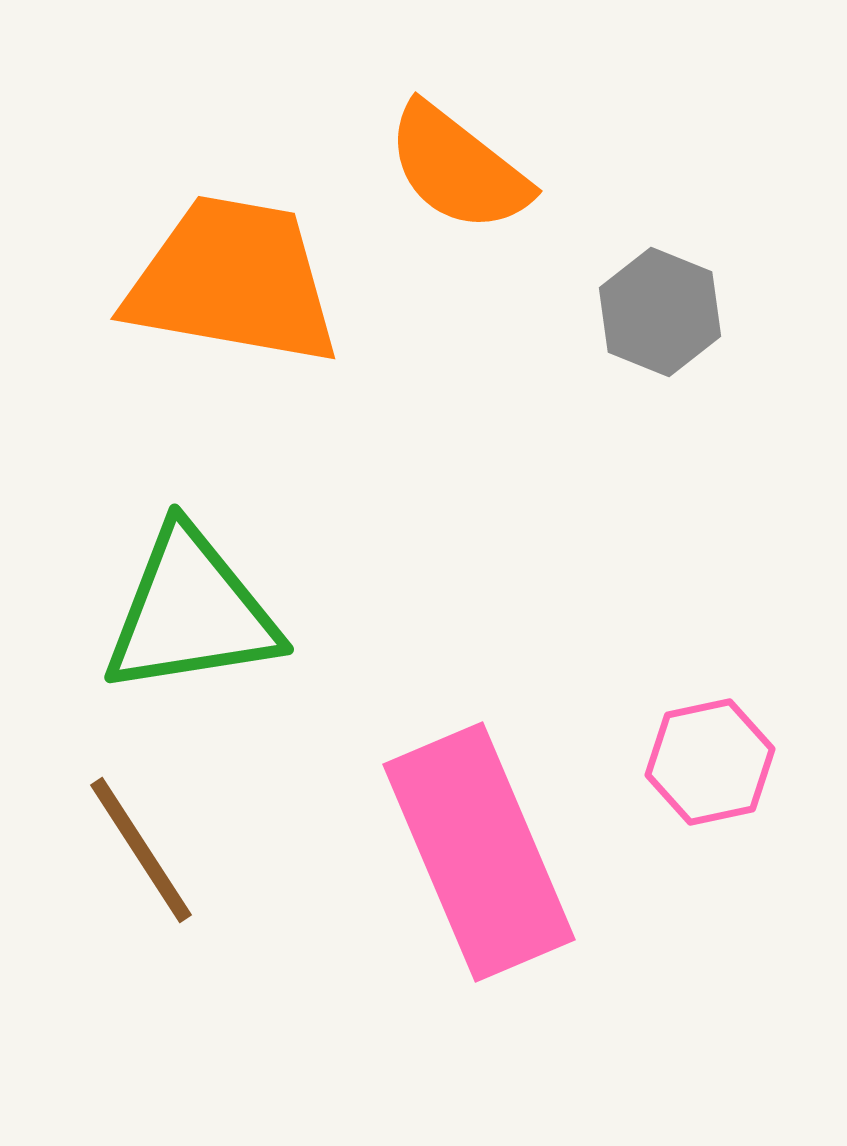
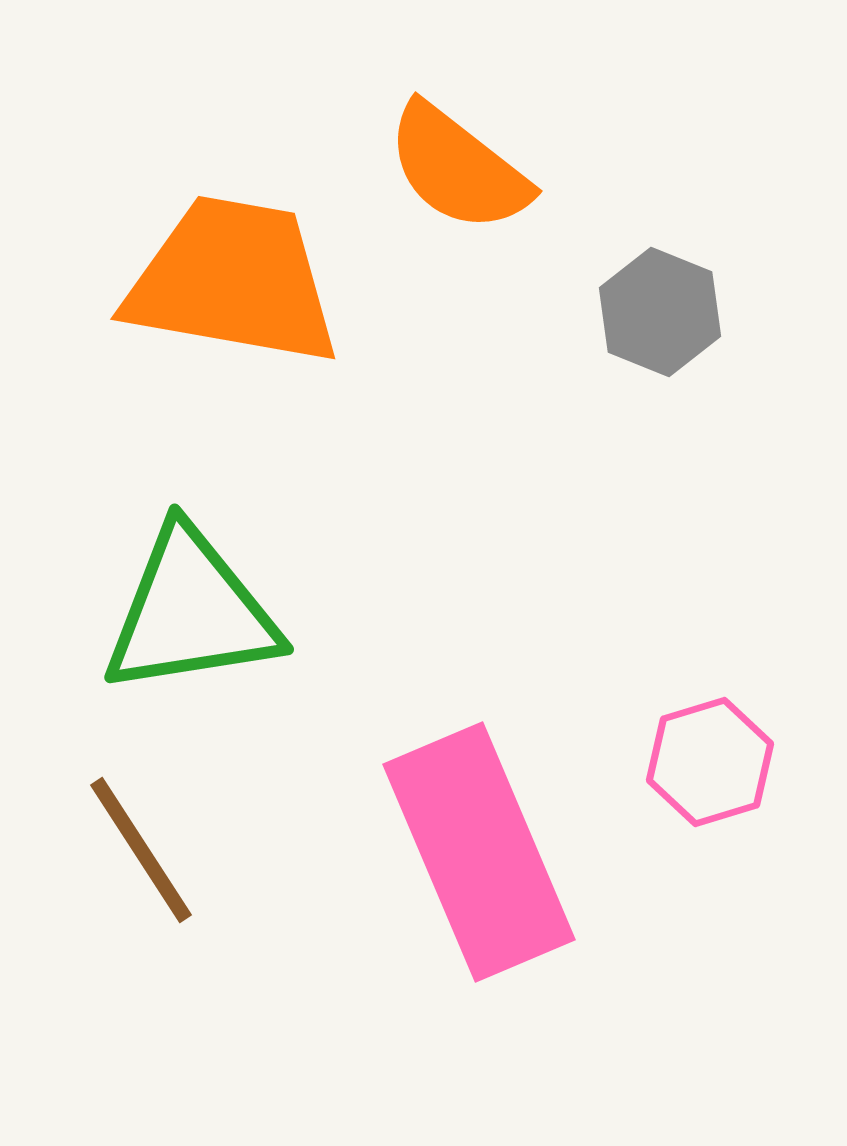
pink hexagon: rotated 5 degrees counterclockwise
